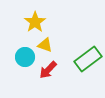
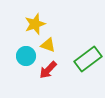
yellow star: moved 2 px down; rotated 15 degrees clockwise
yellow triangle: moved 3 px right
cyan circle: moved 1 px right, 1 px up
